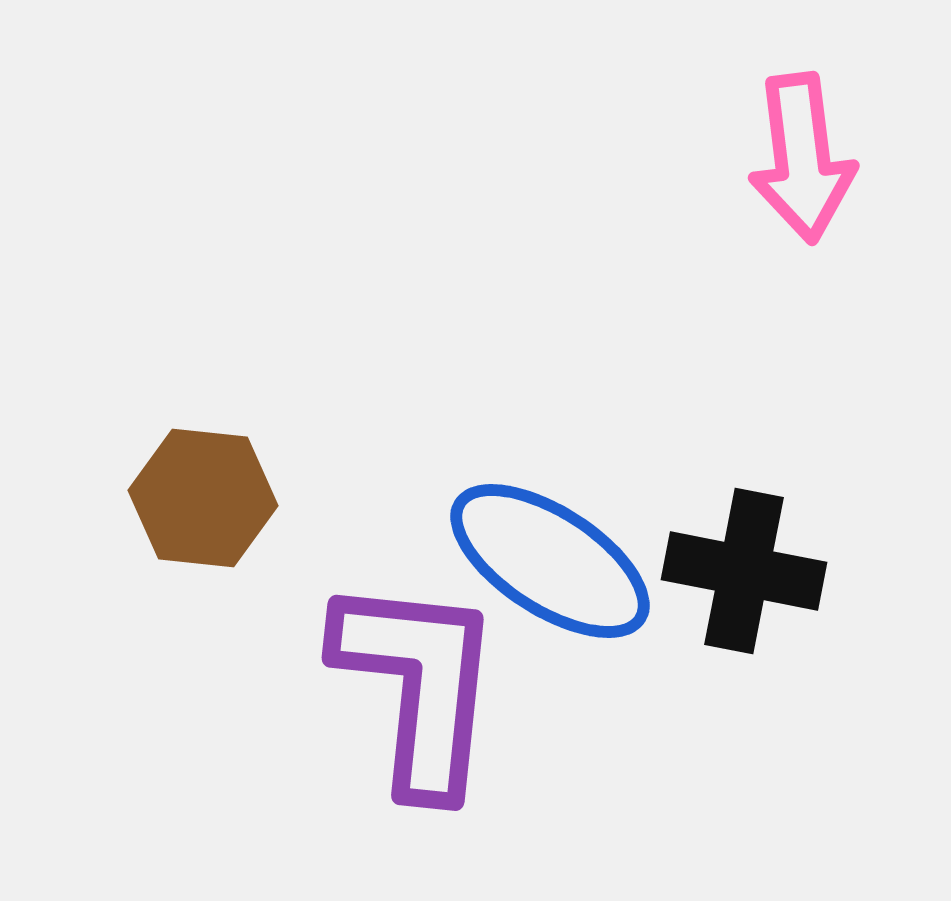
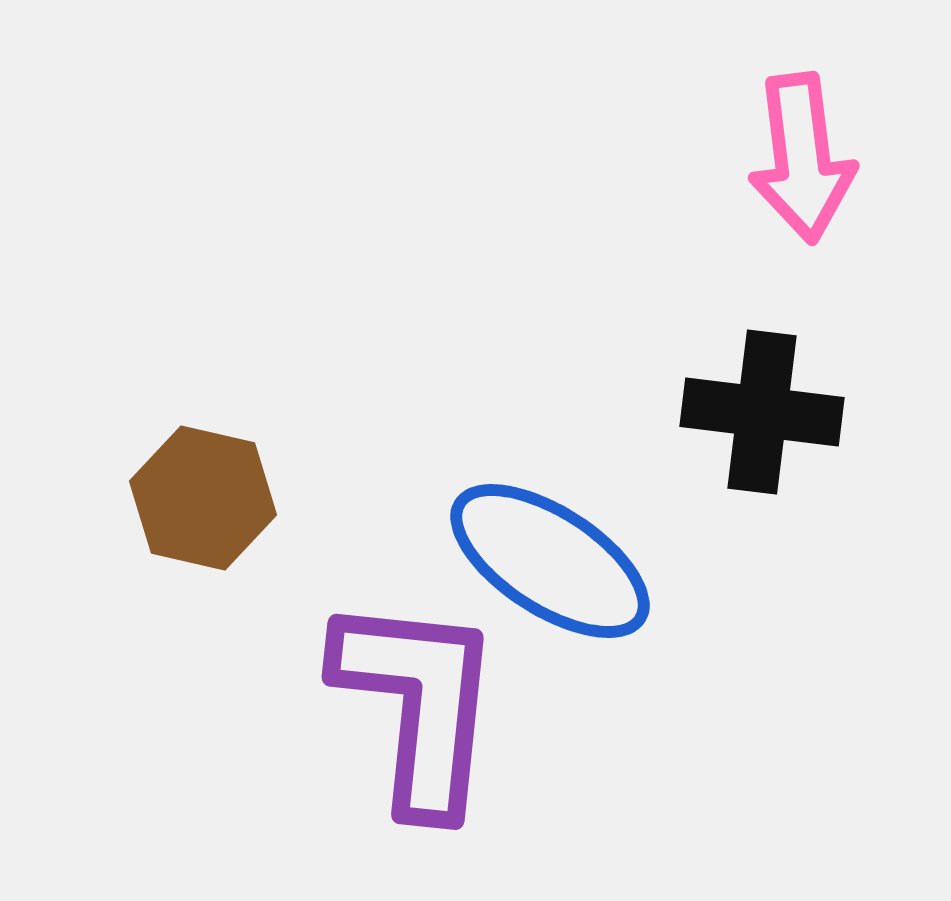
brown hexagon: rotated 7 degrees clockwise
black cross: moved 18 px right, 159 px up; rotated 4 degrees counterclockwise
purple L-shape: moved 19 px down
